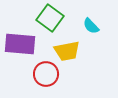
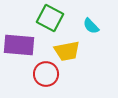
green square: rotated 8 degrees counterclockwise
purple rectangle: moved 1 px left, 1 px down
